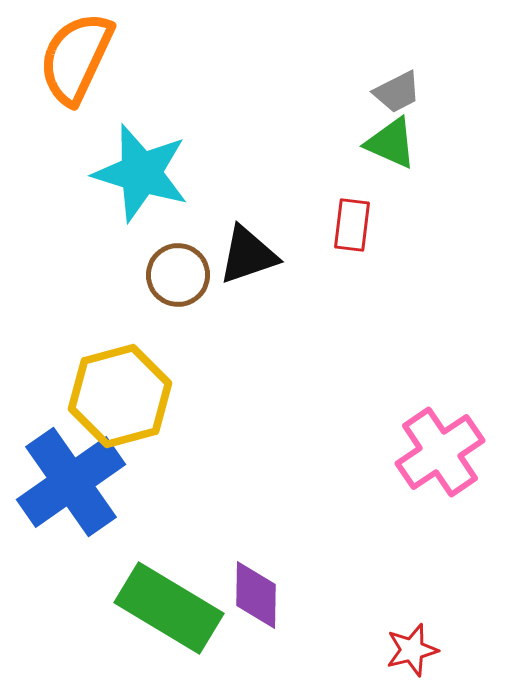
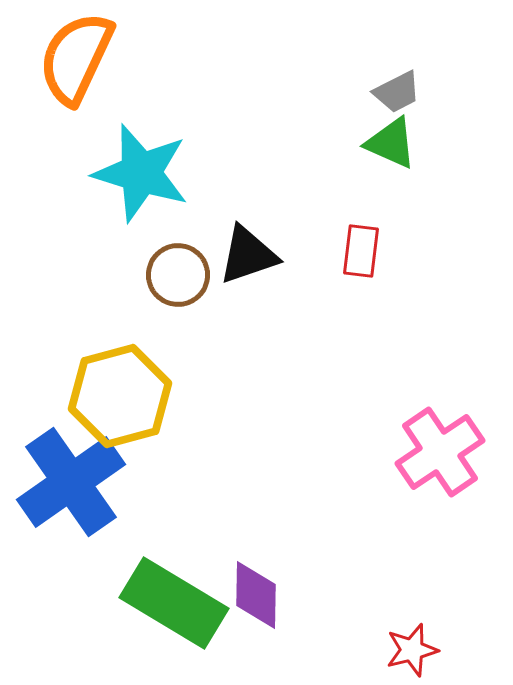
red rectangle: moved 9 px right, 26 px down
green rectangle: moved 5 px right, 5 px up
